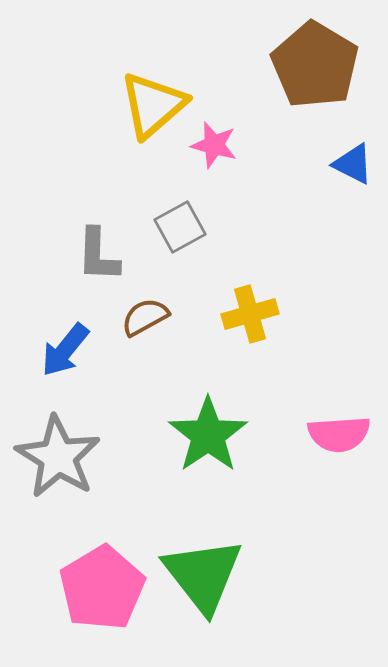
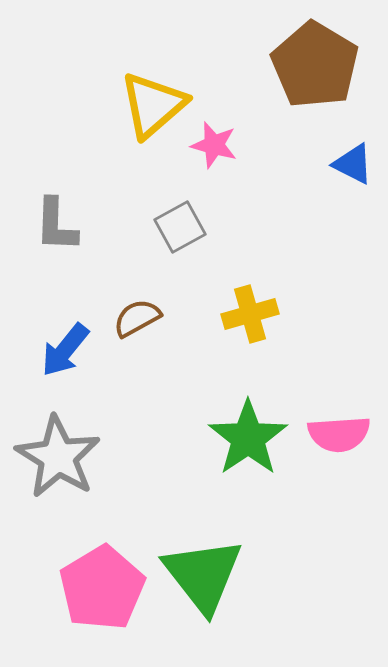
gray L-shape: moved 42 px left, 30 px up
brown semicircle: moved 8 px left, 1 px down
green star: moved 40 px right, 3 px down
